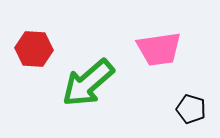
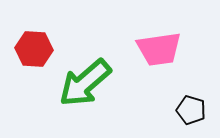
green arrow: moved 3 px left
black pentagon: moved 1 px down
